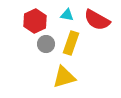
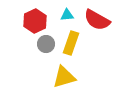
cyan triangle: rotated 16 degrees counterclockwise
